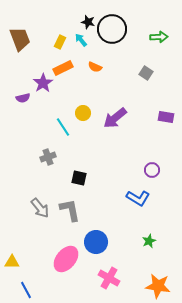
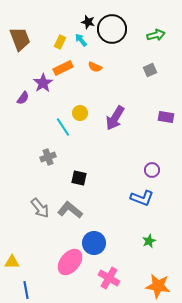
green arrow: moved 3 px left, 2 px up; rotated 12 degrees counterclockwise
gray square: moved 4 px right, 3 px up; rotated 32 degrees clockwise
purple semicircle: rotated 40 degrees counterclockwise
yellow circle: moved 3 px left
purple arrow: rotated 20 degrees counterclockwise
blue L-shape: moved 4 px right; rotated 10 degrees counterclockwise
gray L-shape: rotated 40 degrees counterclockwise
blue circle: moved 2 px left, 1 px down
pink ellipse: moved 4 px right, 3 px down
blue line: rotated 18 degrees clockwise
